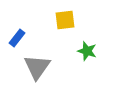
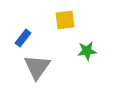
blue rectangle: moved 6 px right
green star: rotated 24 degrees counterclockwise
